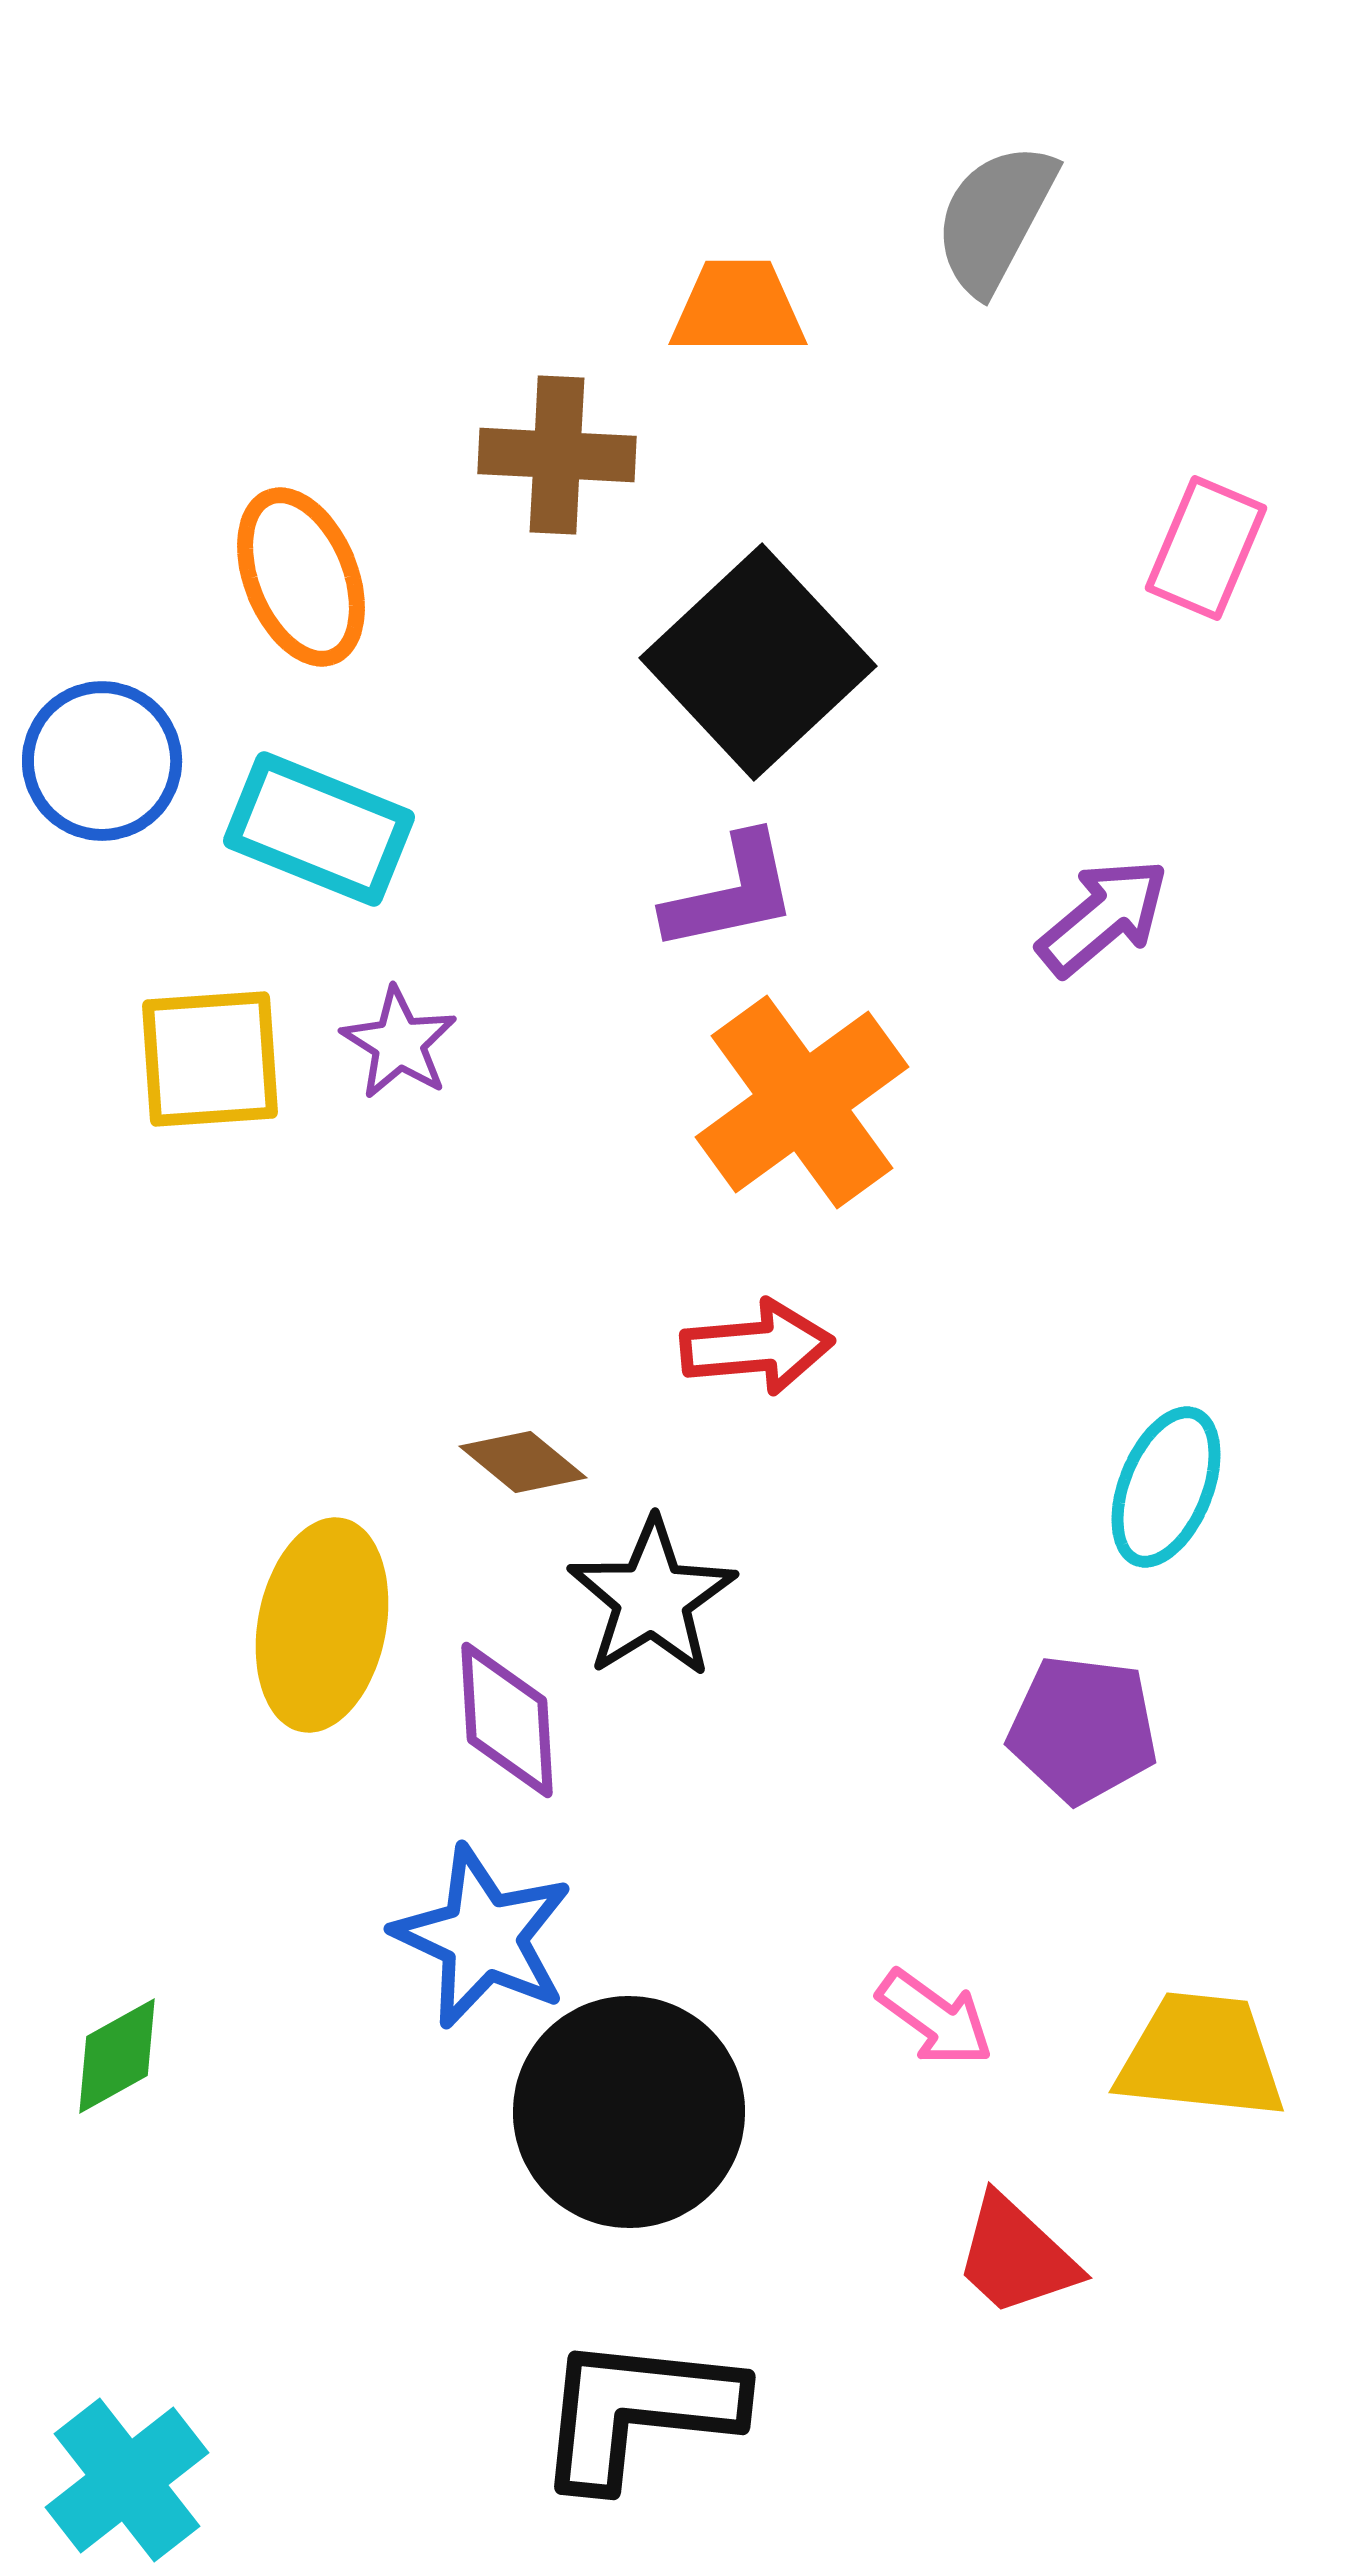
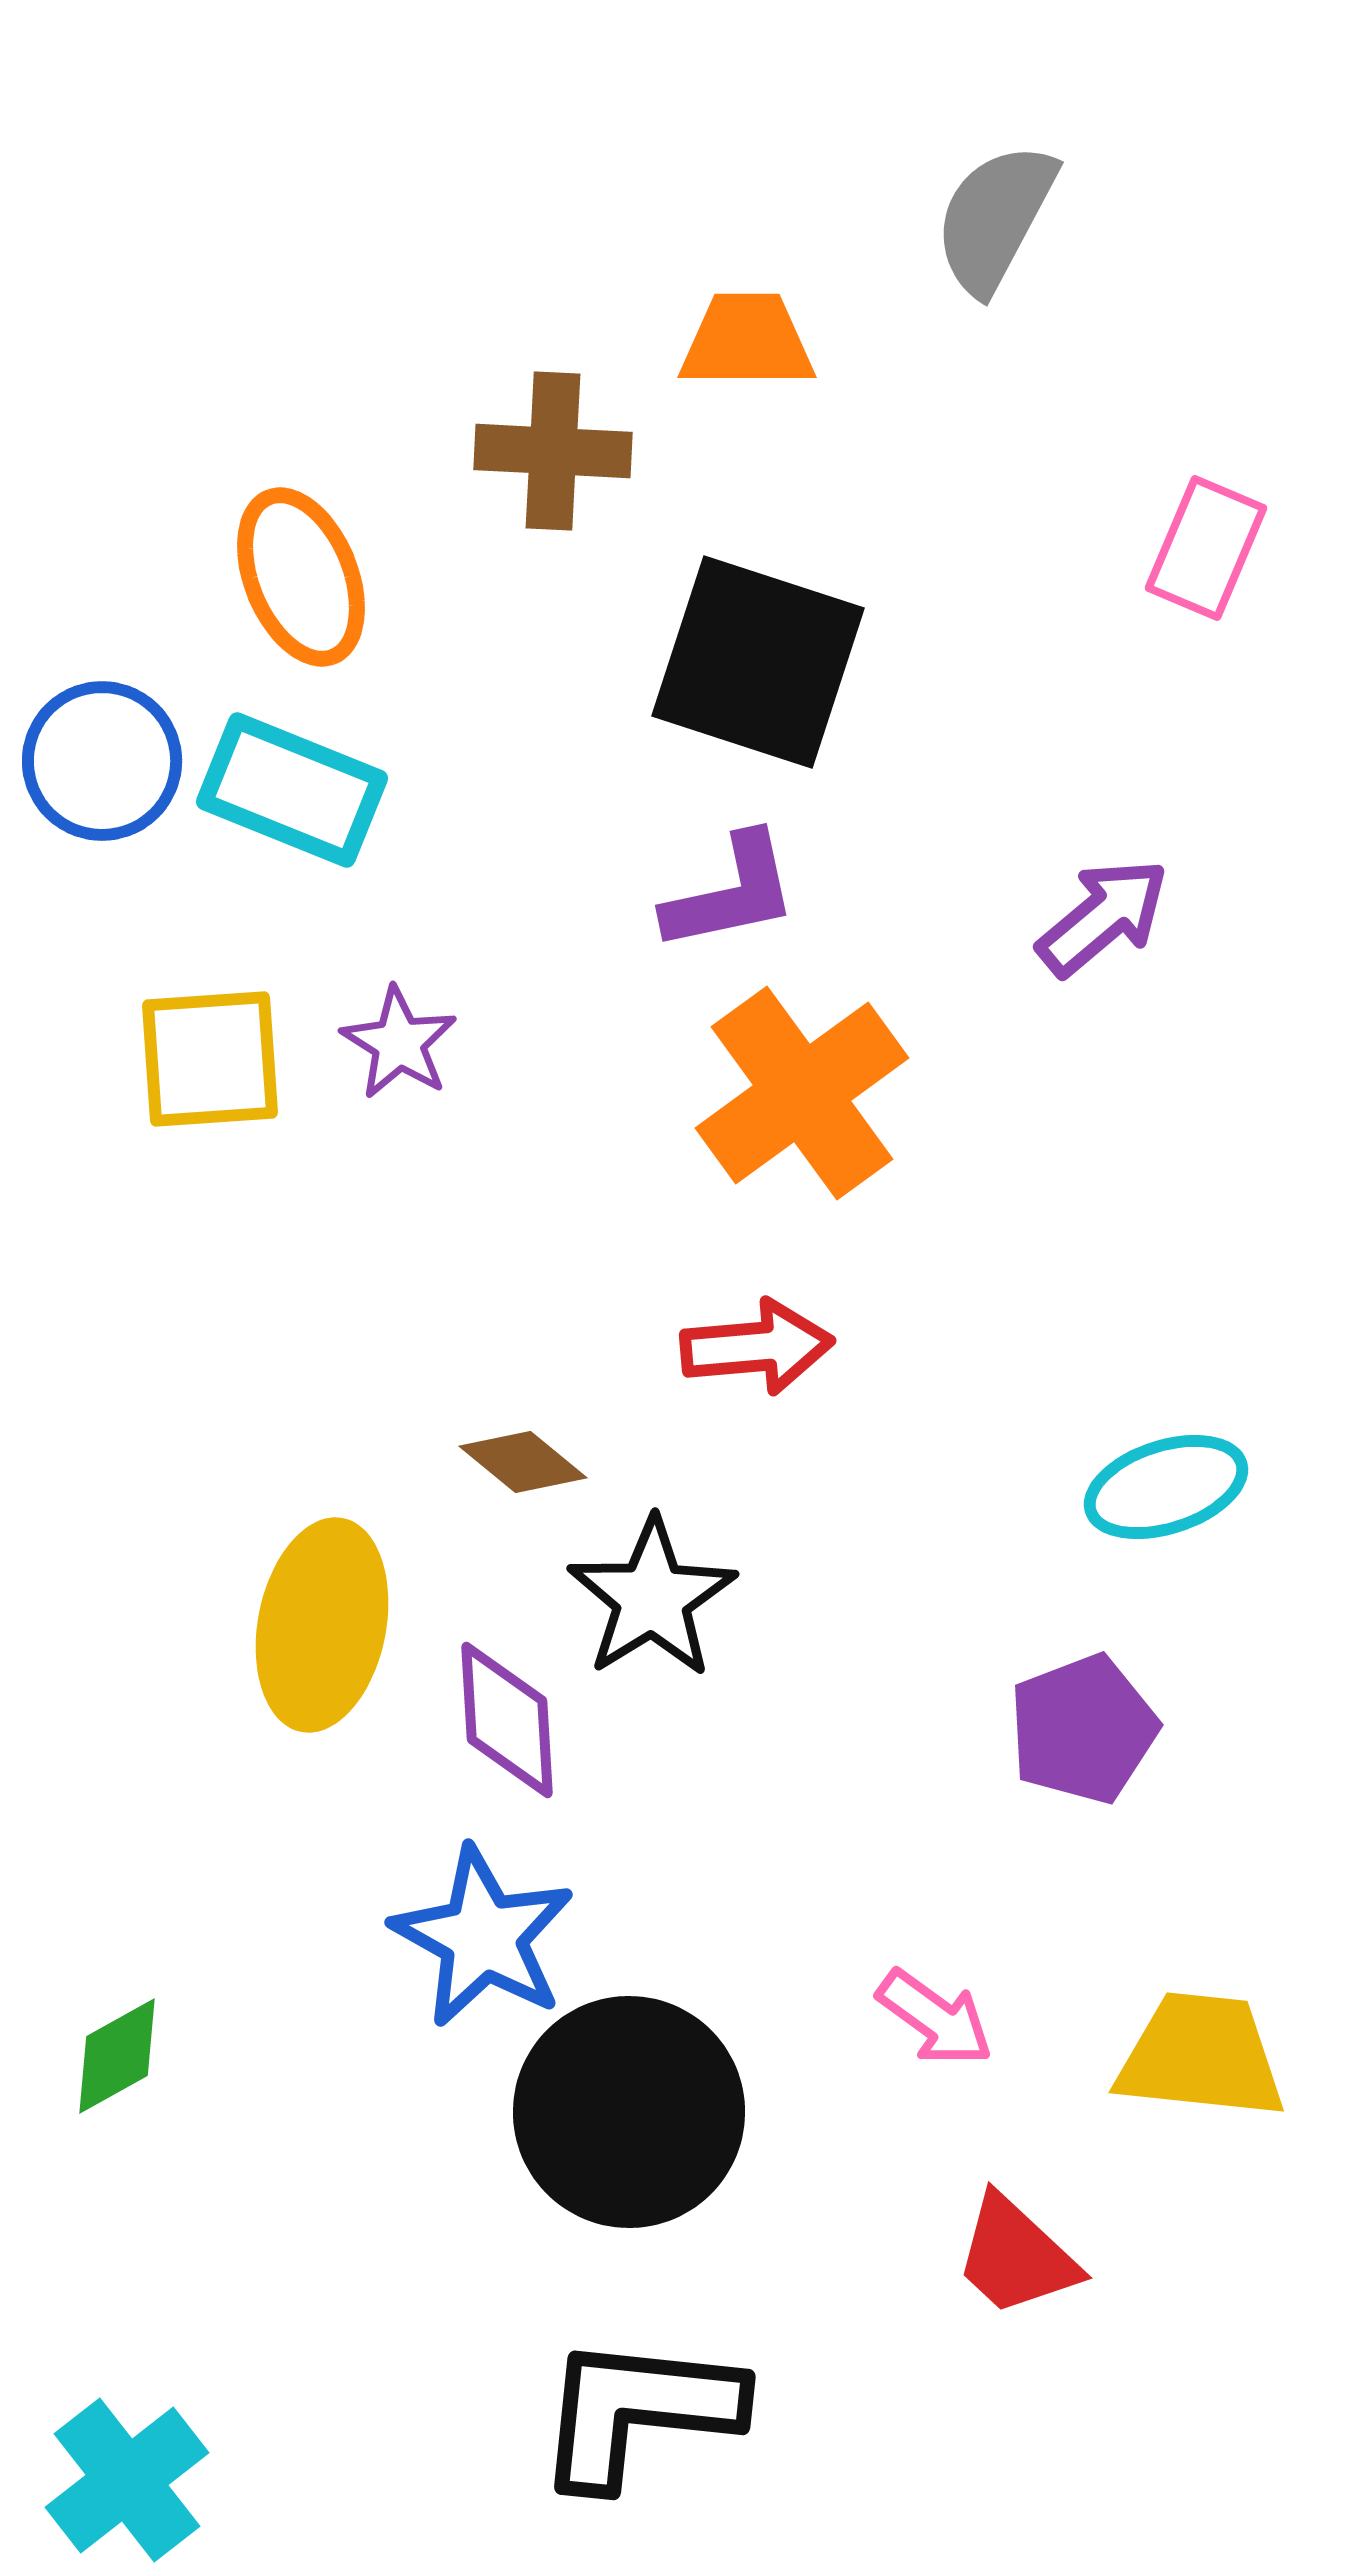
orange trapezoid: moved 9 px right, 33 px down
brown cross: moved 4 px left, 4 px up
black square: rotated 29 degrees counterclockwise
cyan rectangle: moved 27 px left, 39 px up
orange cross: moved 9 px up
cyan ellipse: rotated 50 degrees clockwise
purple pentagon: rotated 28 degrees counterclockwise
blue star: rotated 4 degrees clockwise
